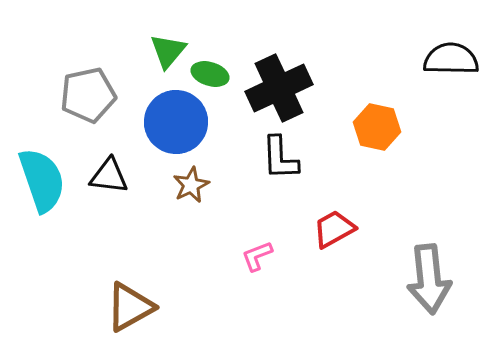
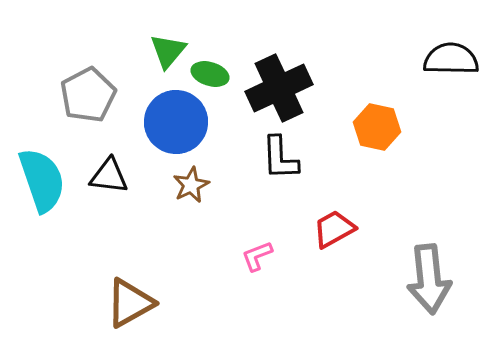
gray pentagon: rotated 16 degrees counterclockwise
brown triangle: moved 4 px up
